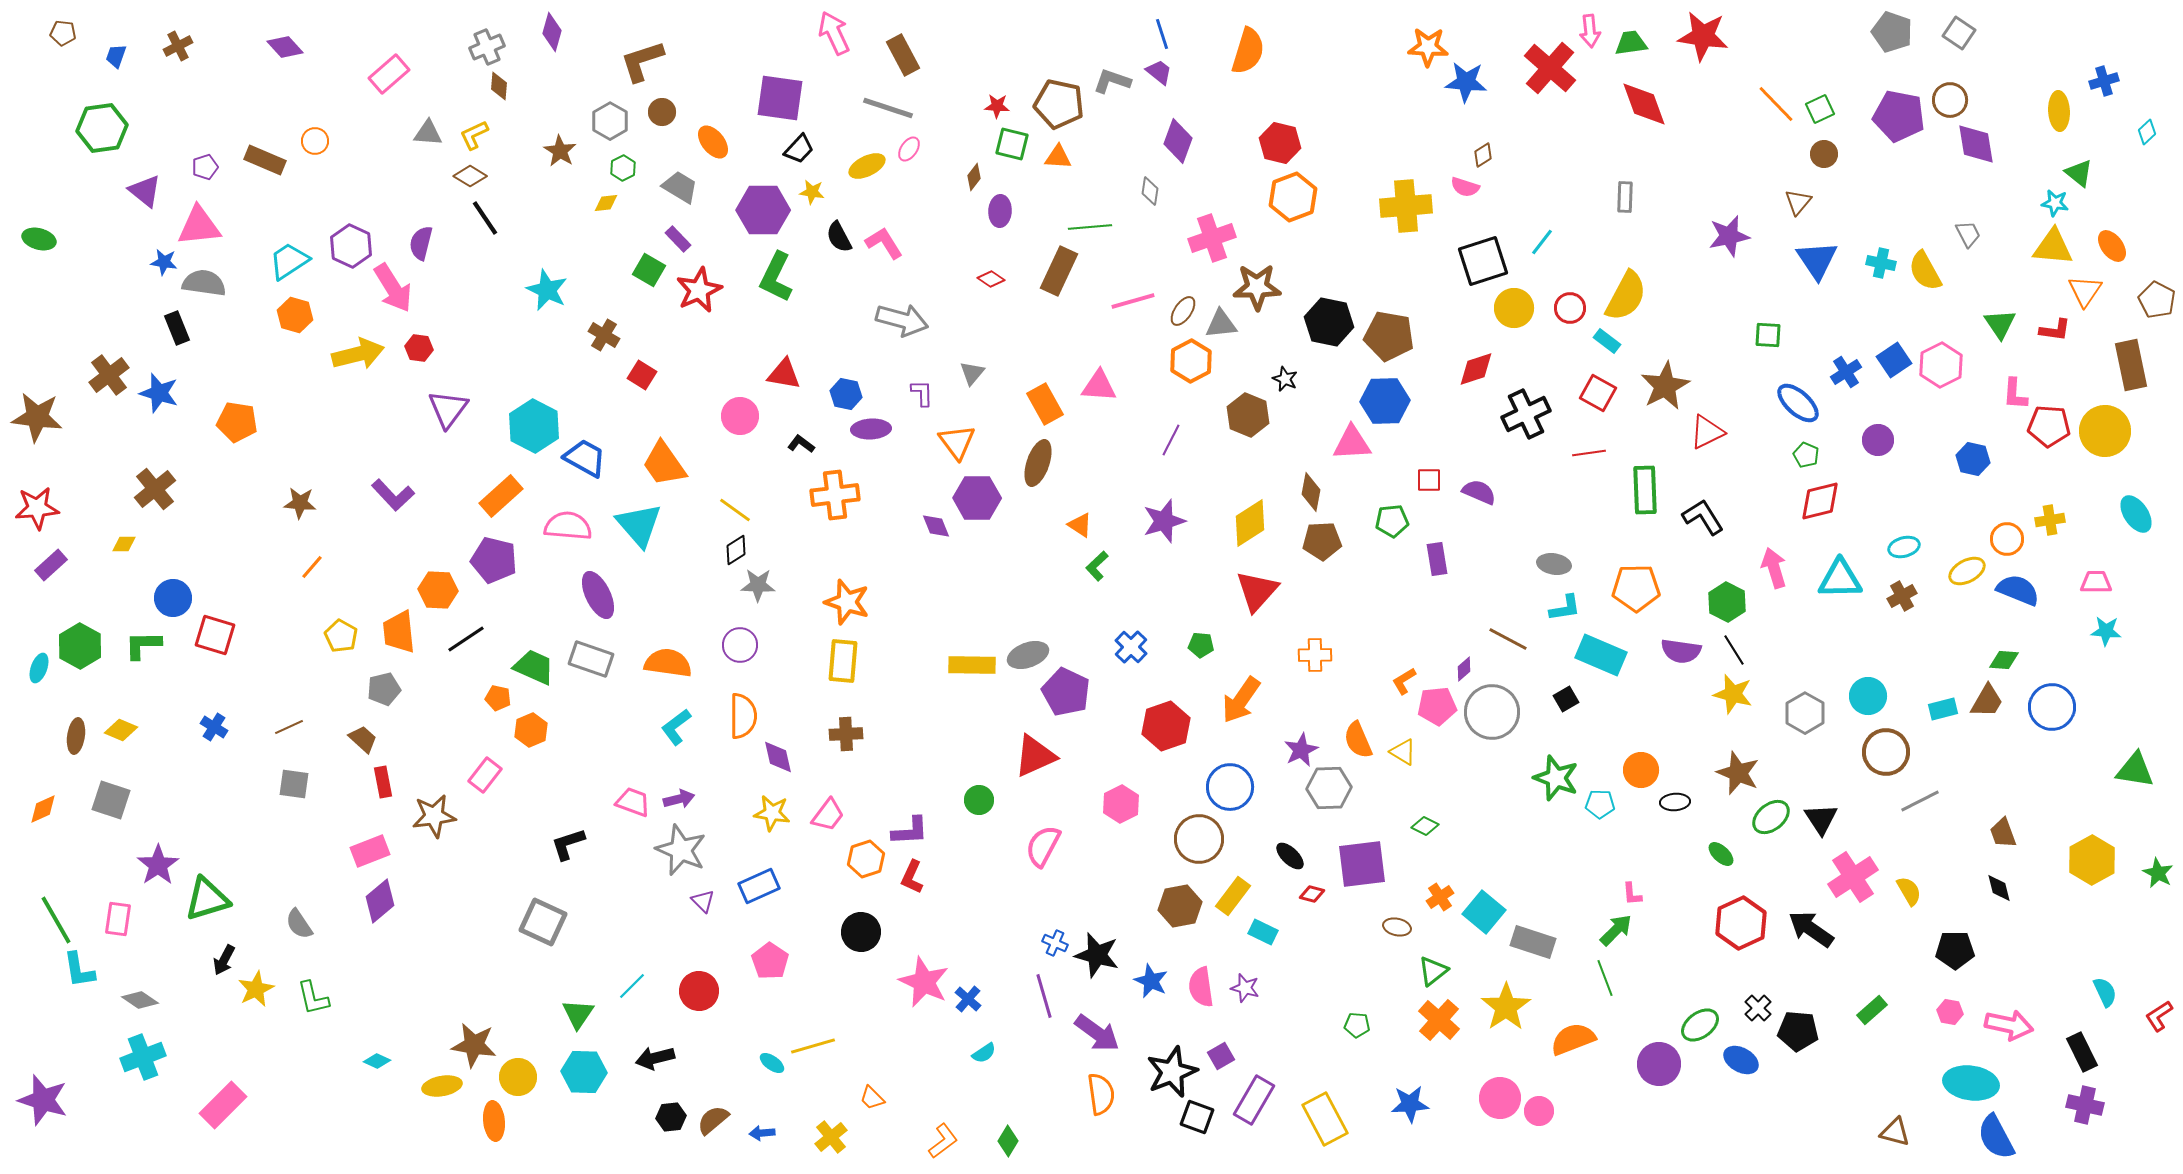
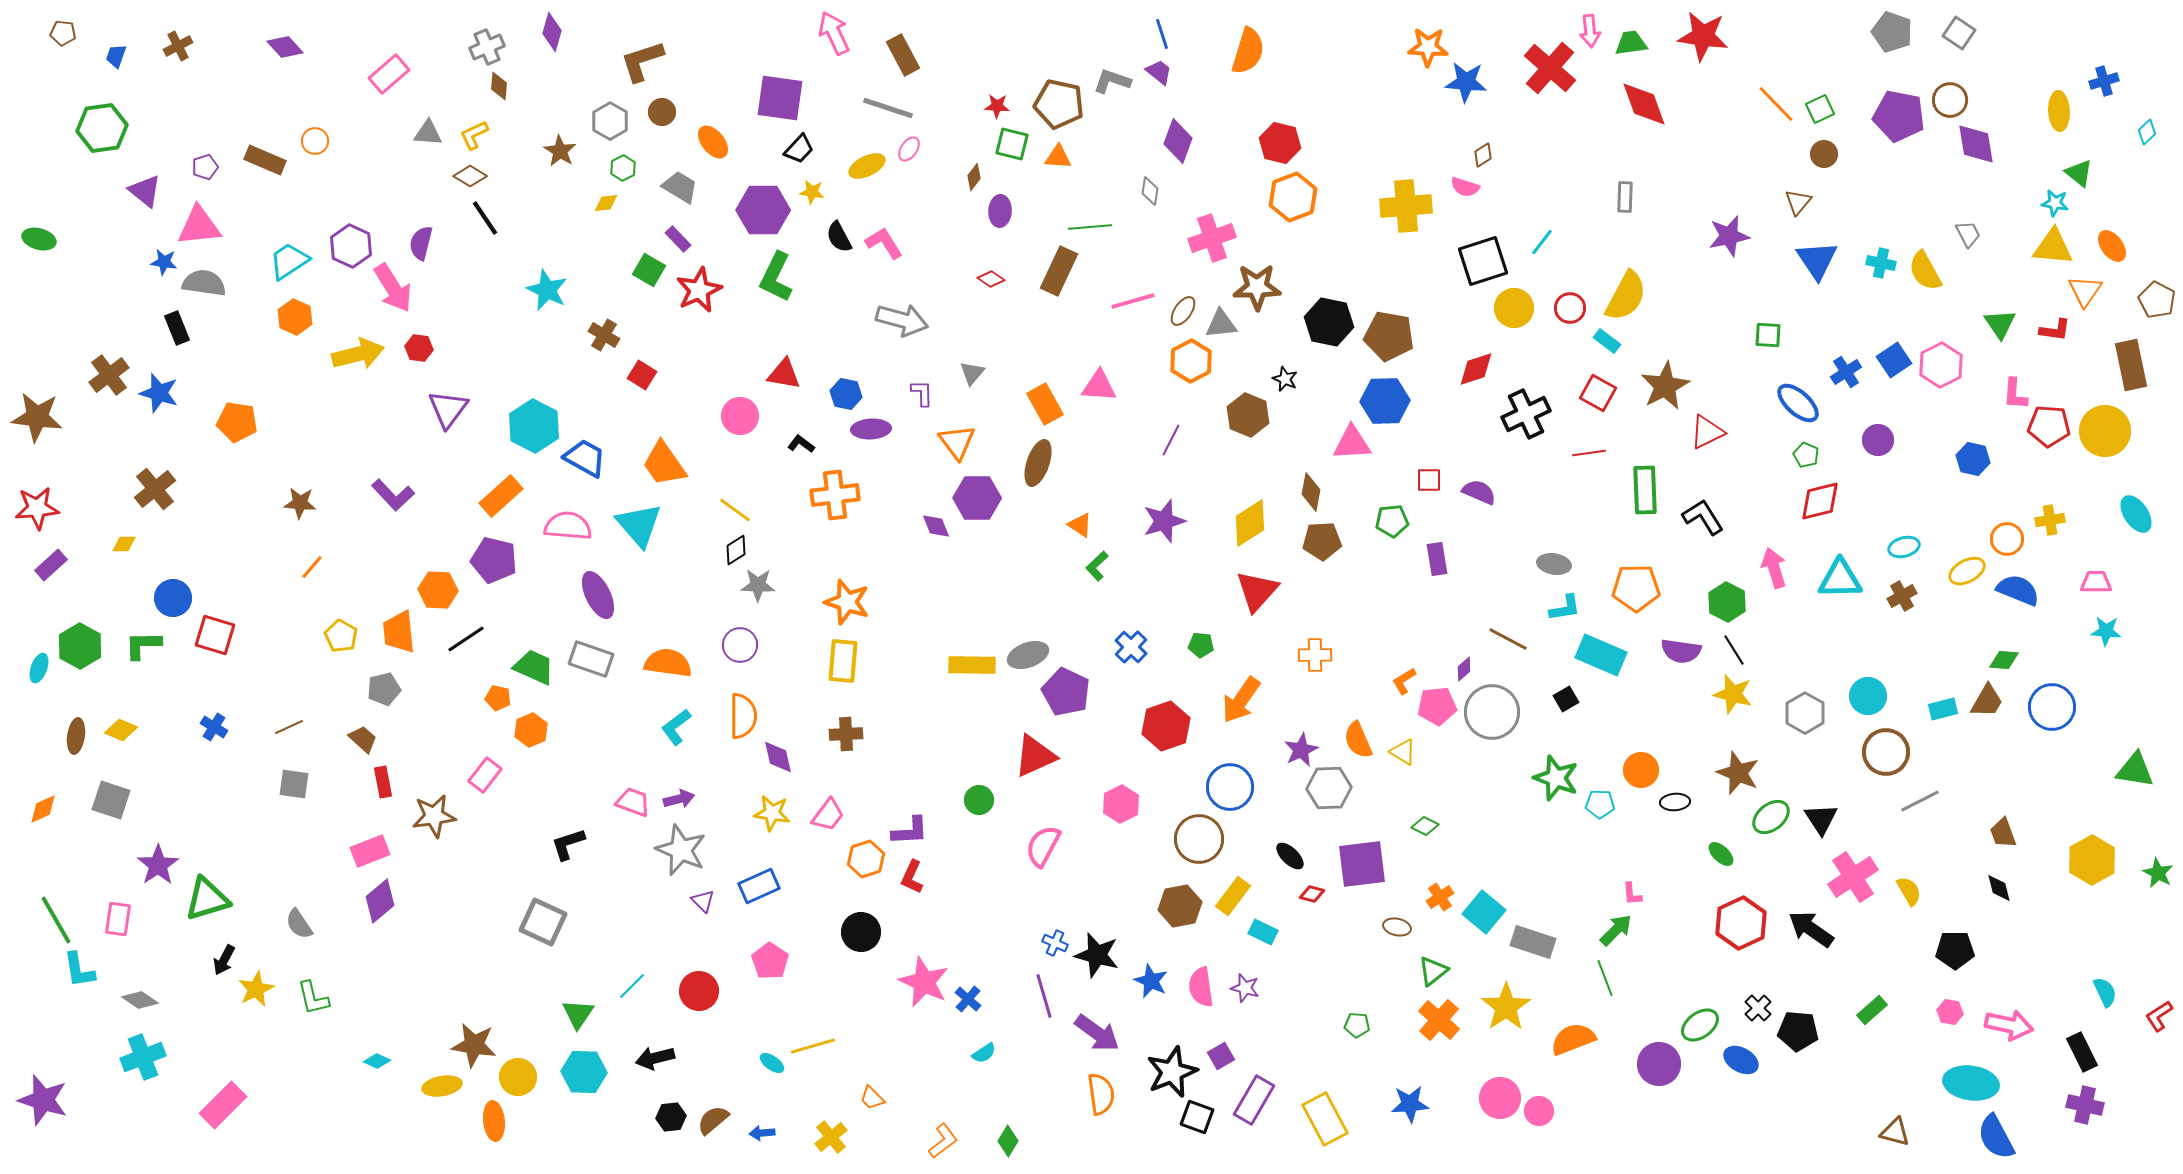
orange hexagon at (295, 315): moved 2 px down; rotated 8 degrees clockwise
